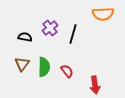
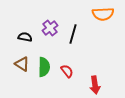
brown triangle: rotated 35 degrees counterclockwise
